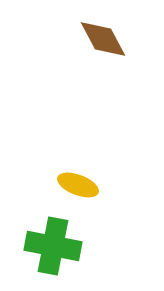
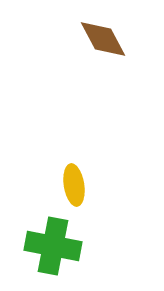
yellow ellipse: moved 4 px left; rotated 60 degrees clockwise
